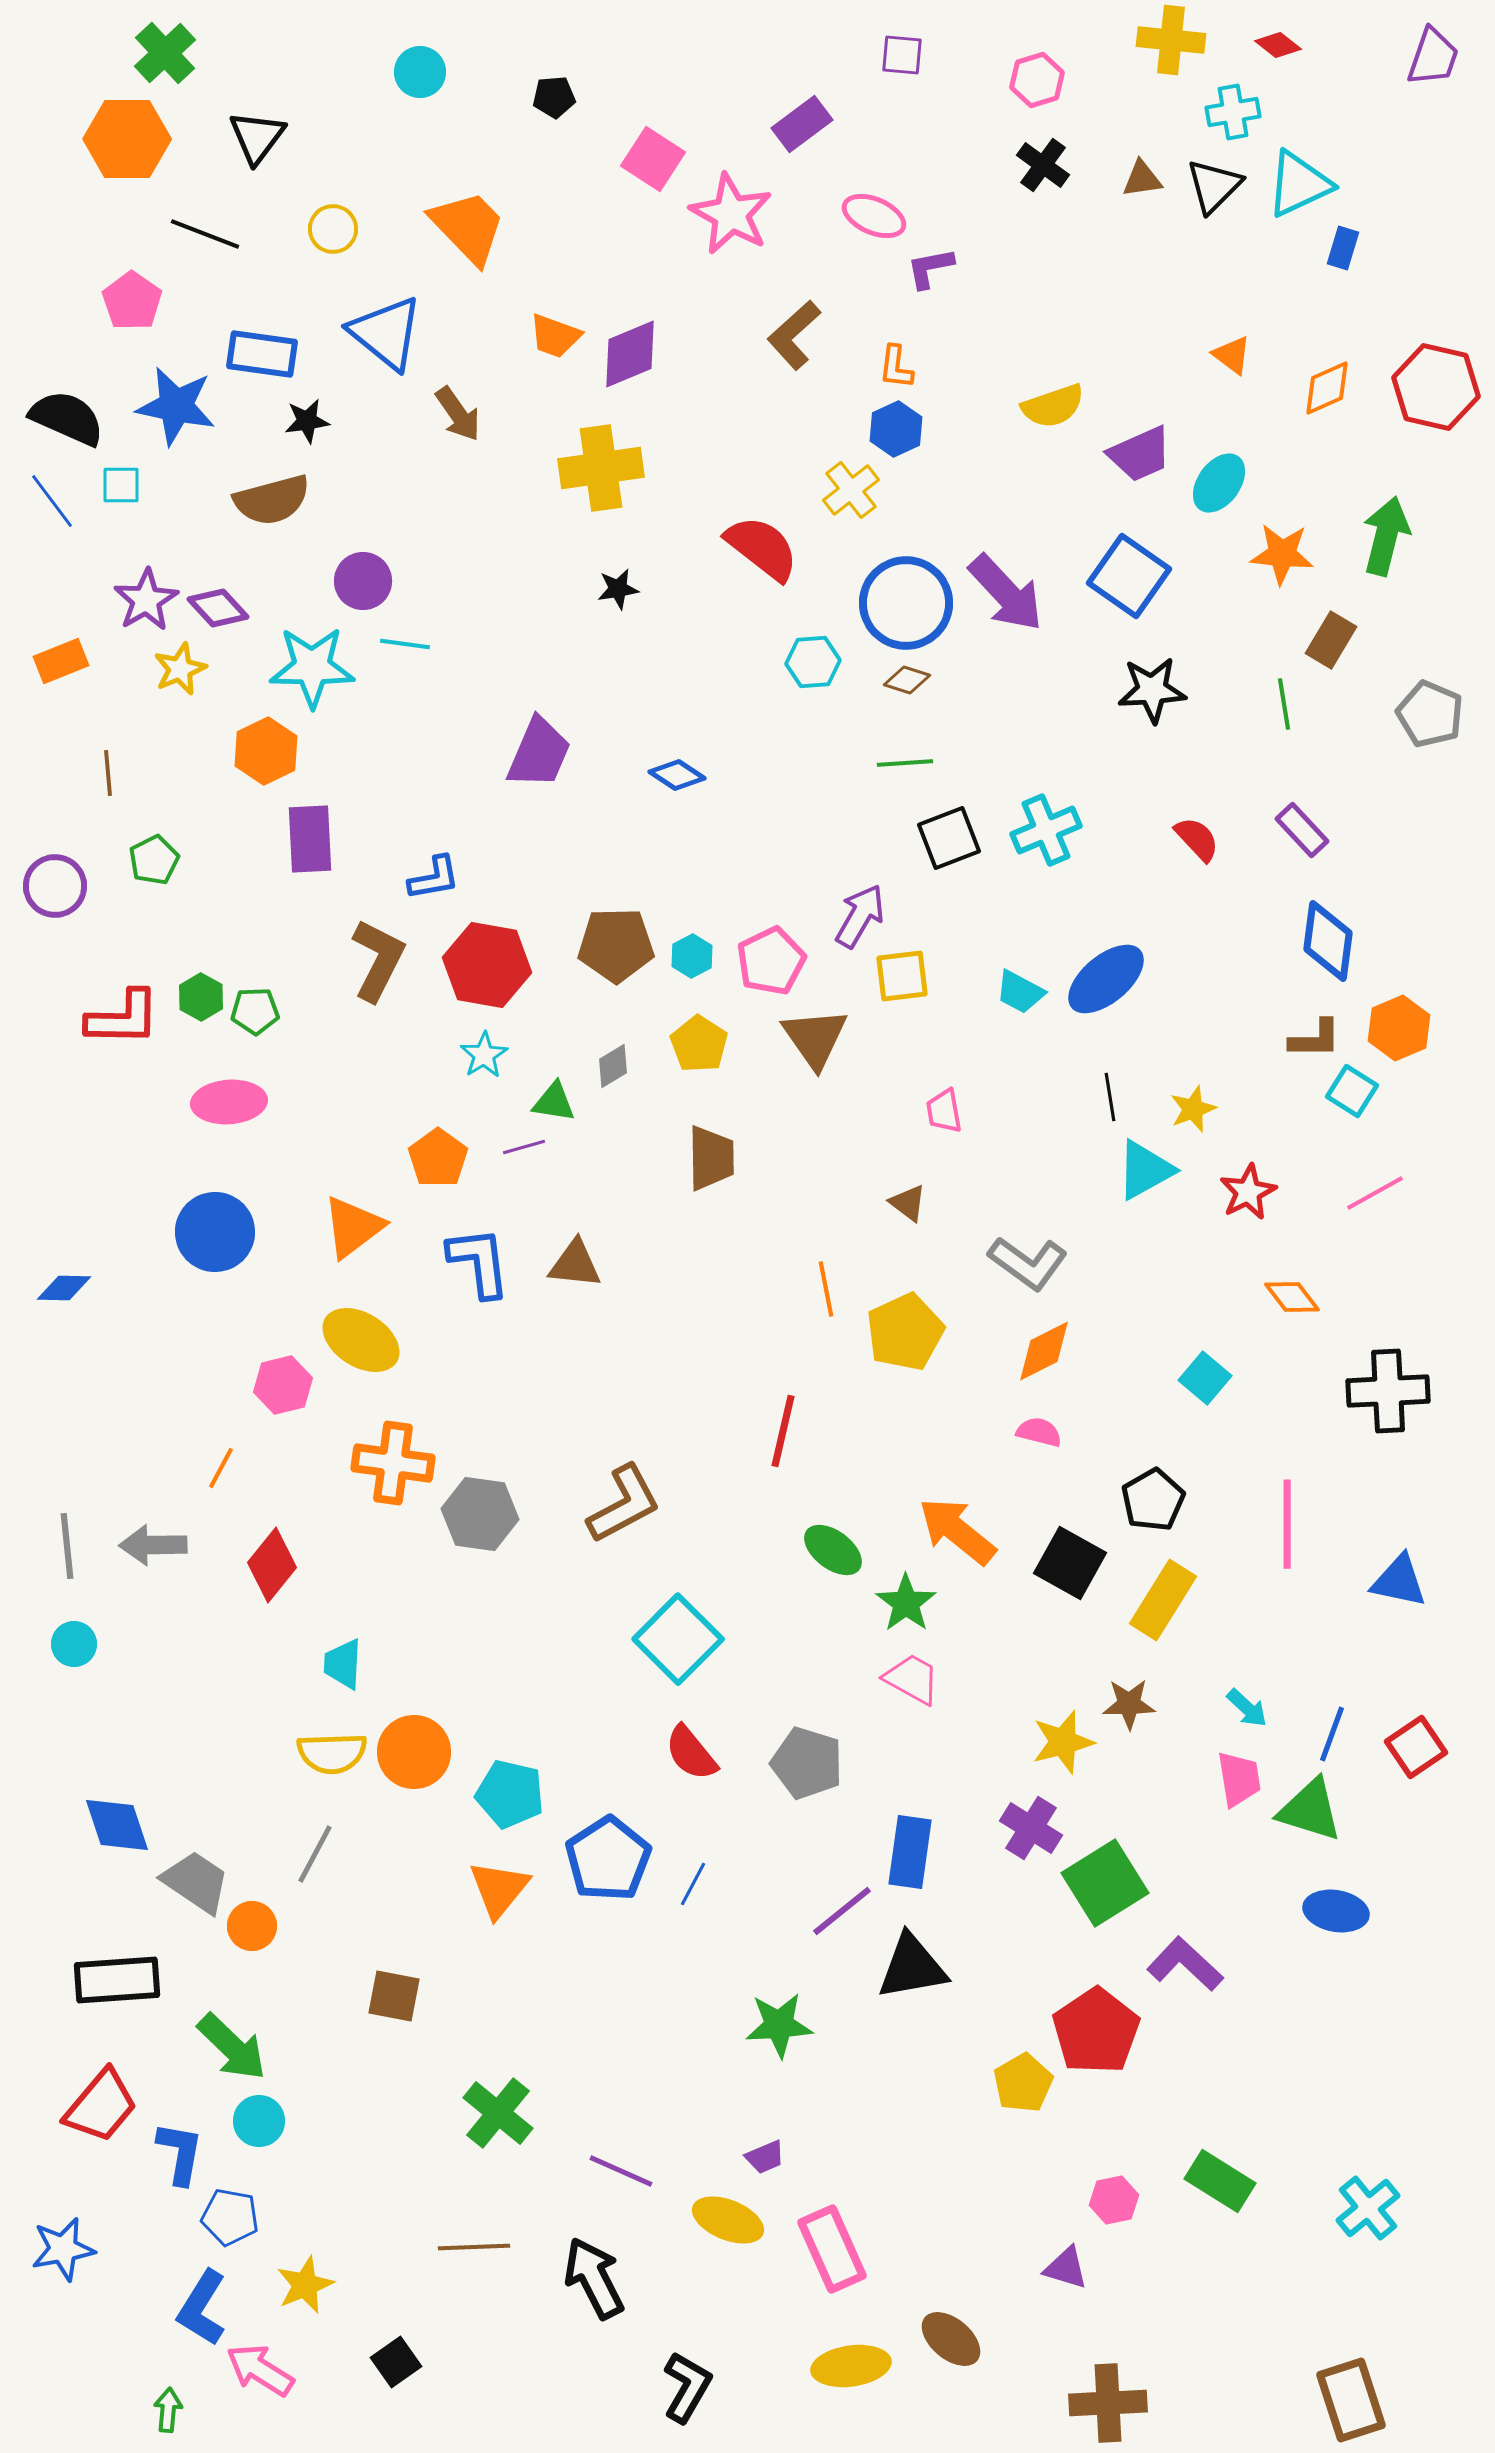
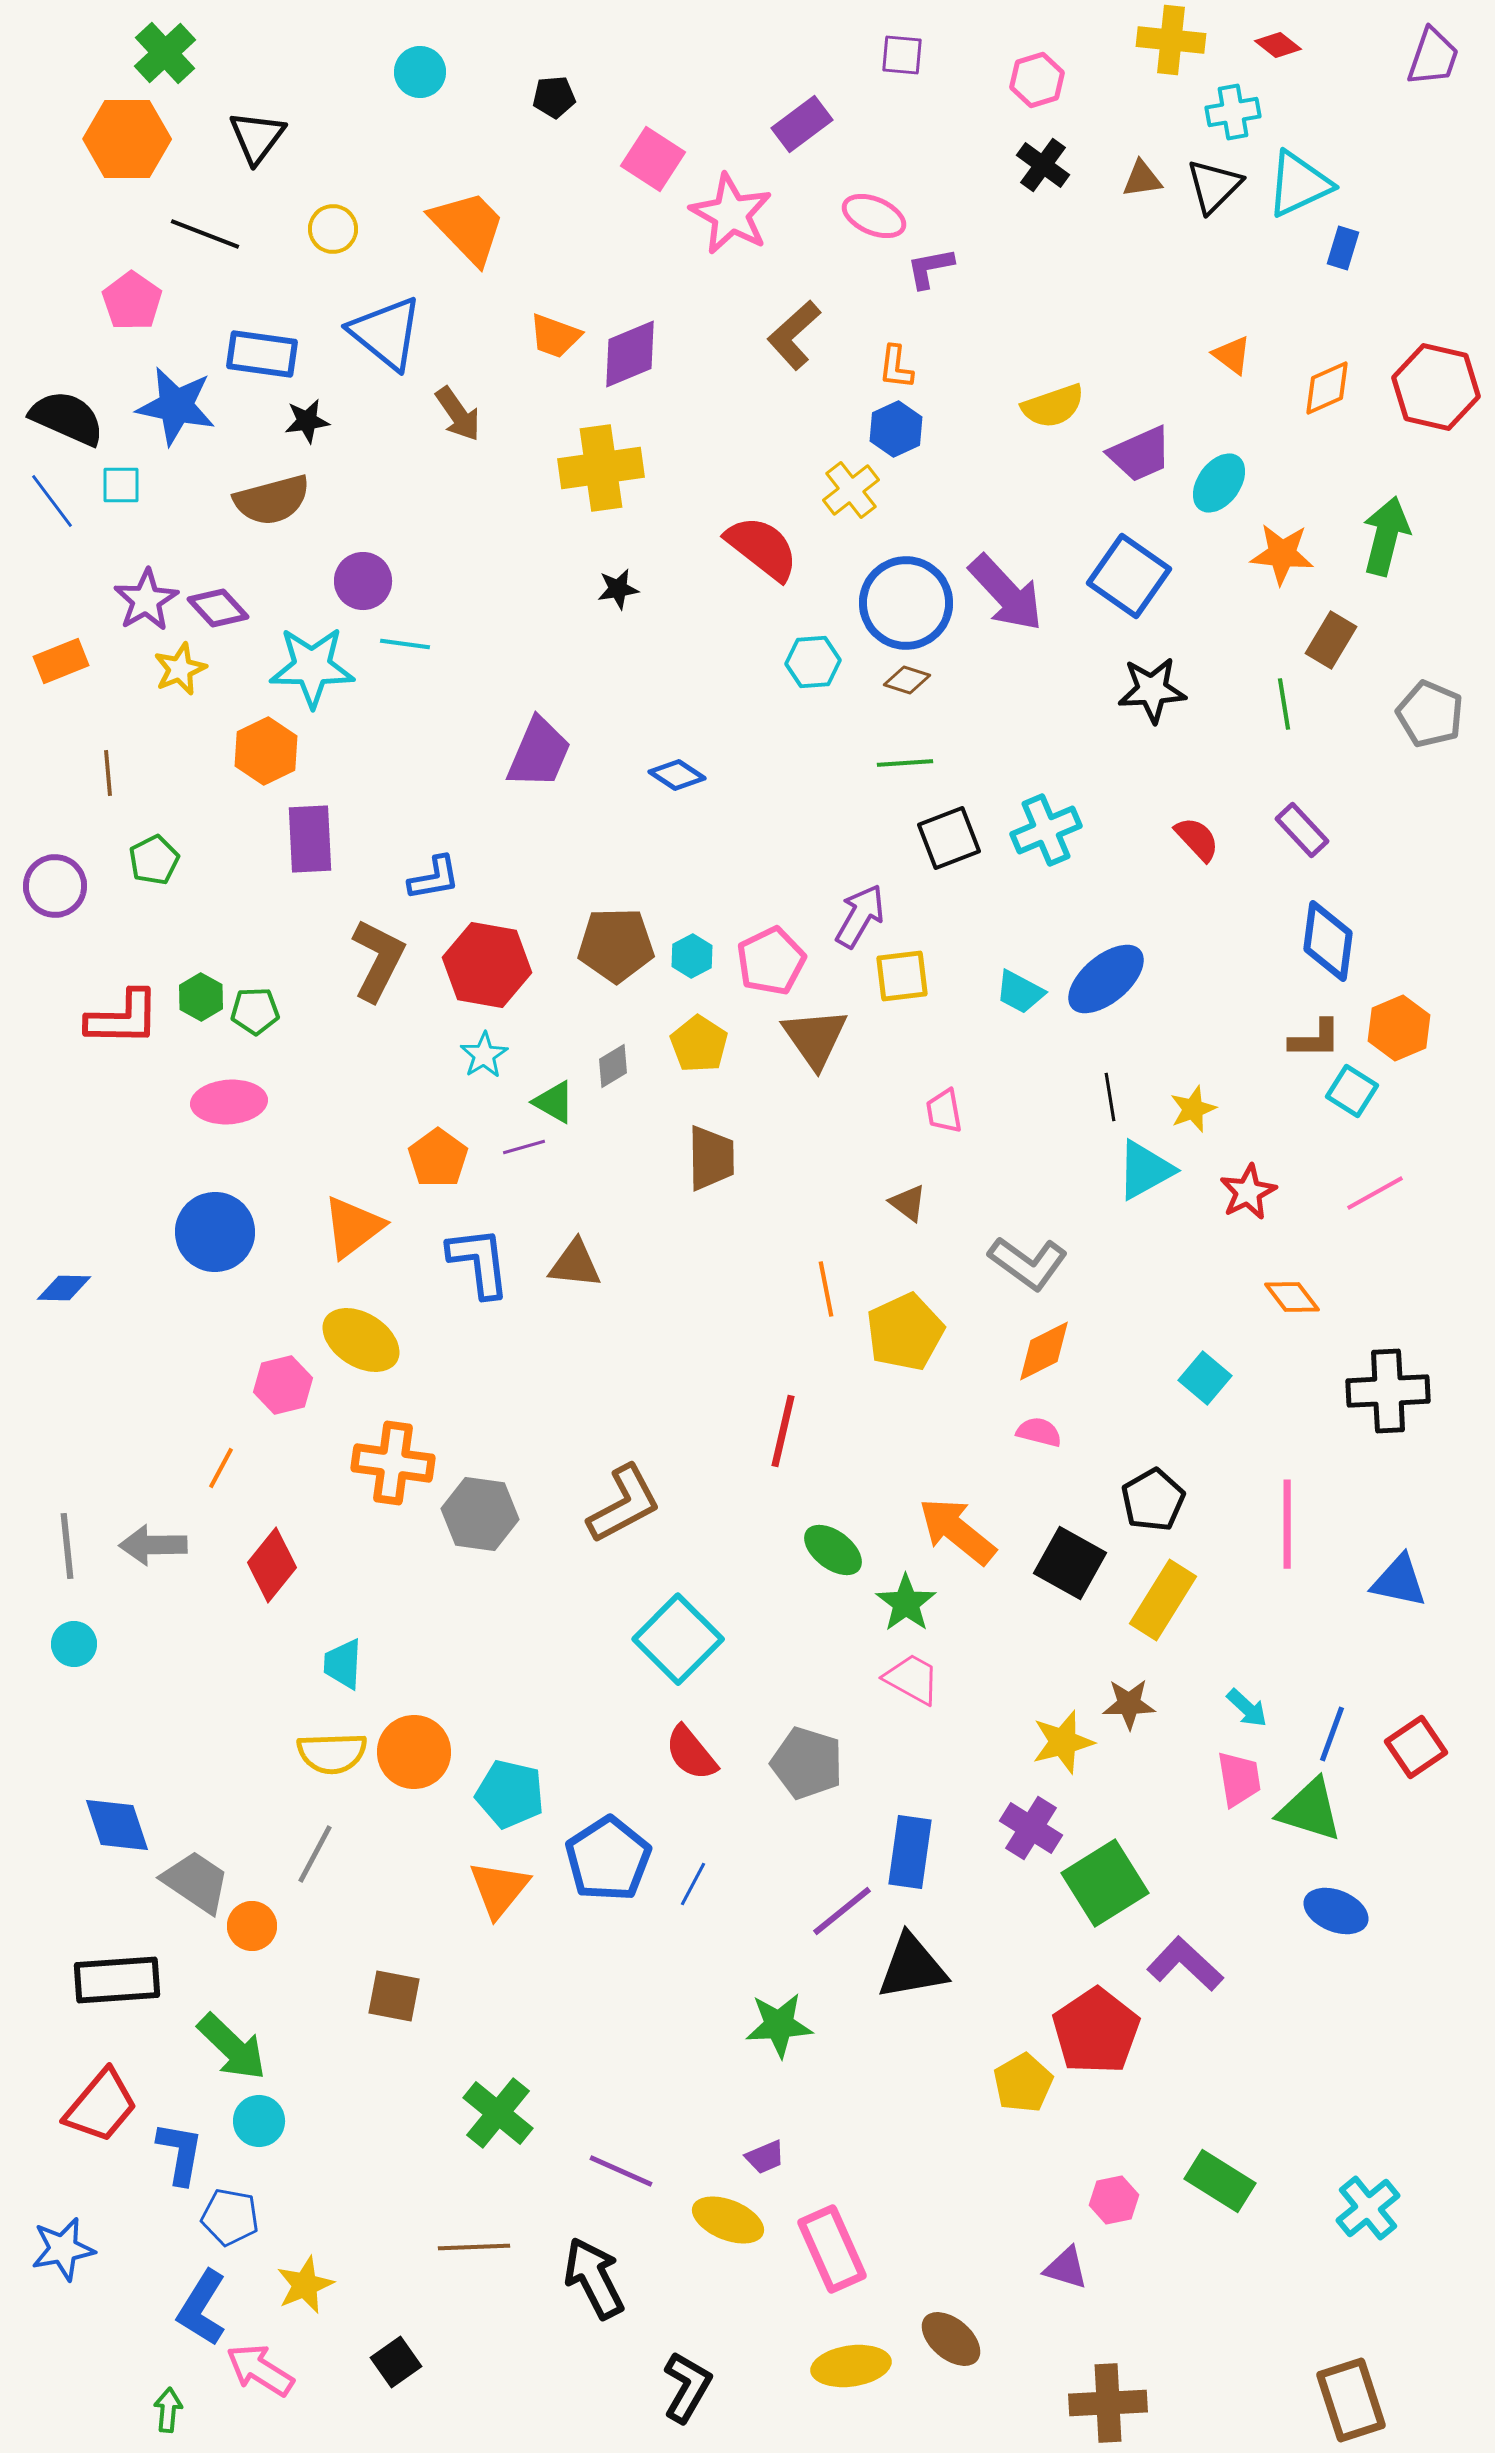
green triangle at (554, 1102): rotated 21 degrees clockwise
blue ellipse at (1336, 1911): rotated 12 degrees clockwise
